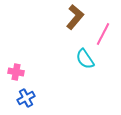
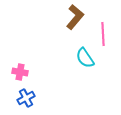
pink line: rotated 30 degrees counterclockwise
cyan semicircle: moved 1 px up
pink cross: moved 4 px right
